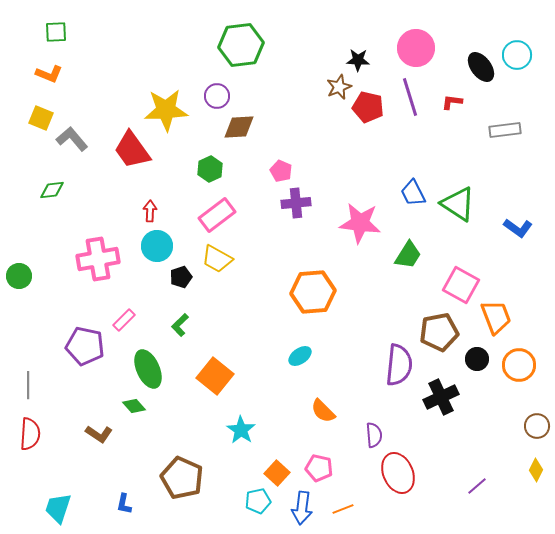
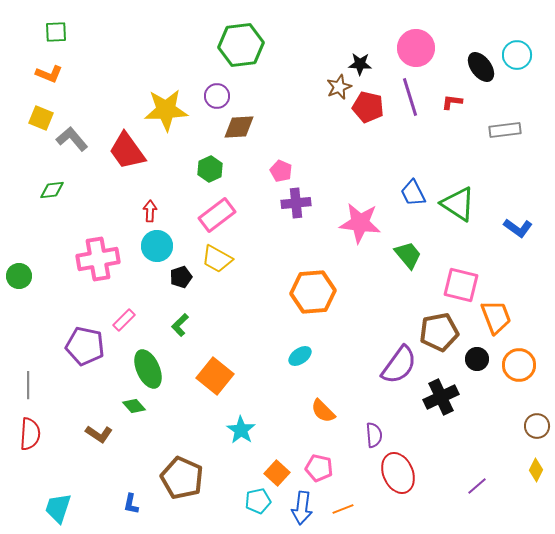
black star at (358, 60): moved 2 px right, 4 px down
red trapezoid at (132, 150): moved 5 px left, 1 px down
green trapezoid at (408, 255): rotated 72 degrees counterclockwise
pink square at (461, 285): rotated 15 degrees counterclockwise
purple semicircle at (399, 365): rotated 30 degrees clockwise
blue L-shape at (124, 504): moved 7 px right
